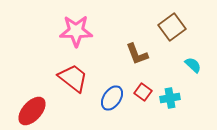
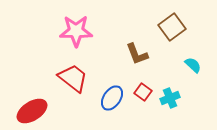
cyan cross: rotated 12 degrees counterclockwise
red ellipse: rotated 16 degrees clockwise
